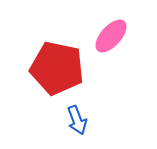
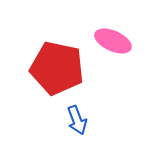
pink ellipse: moved 2 px right, 5 px down; rotated 72 degrees clockwise
